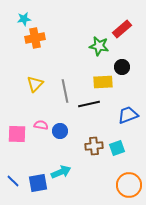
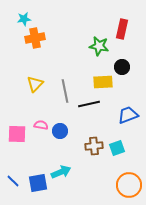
red rectangle: rotated 36 degrees counterclockwise
